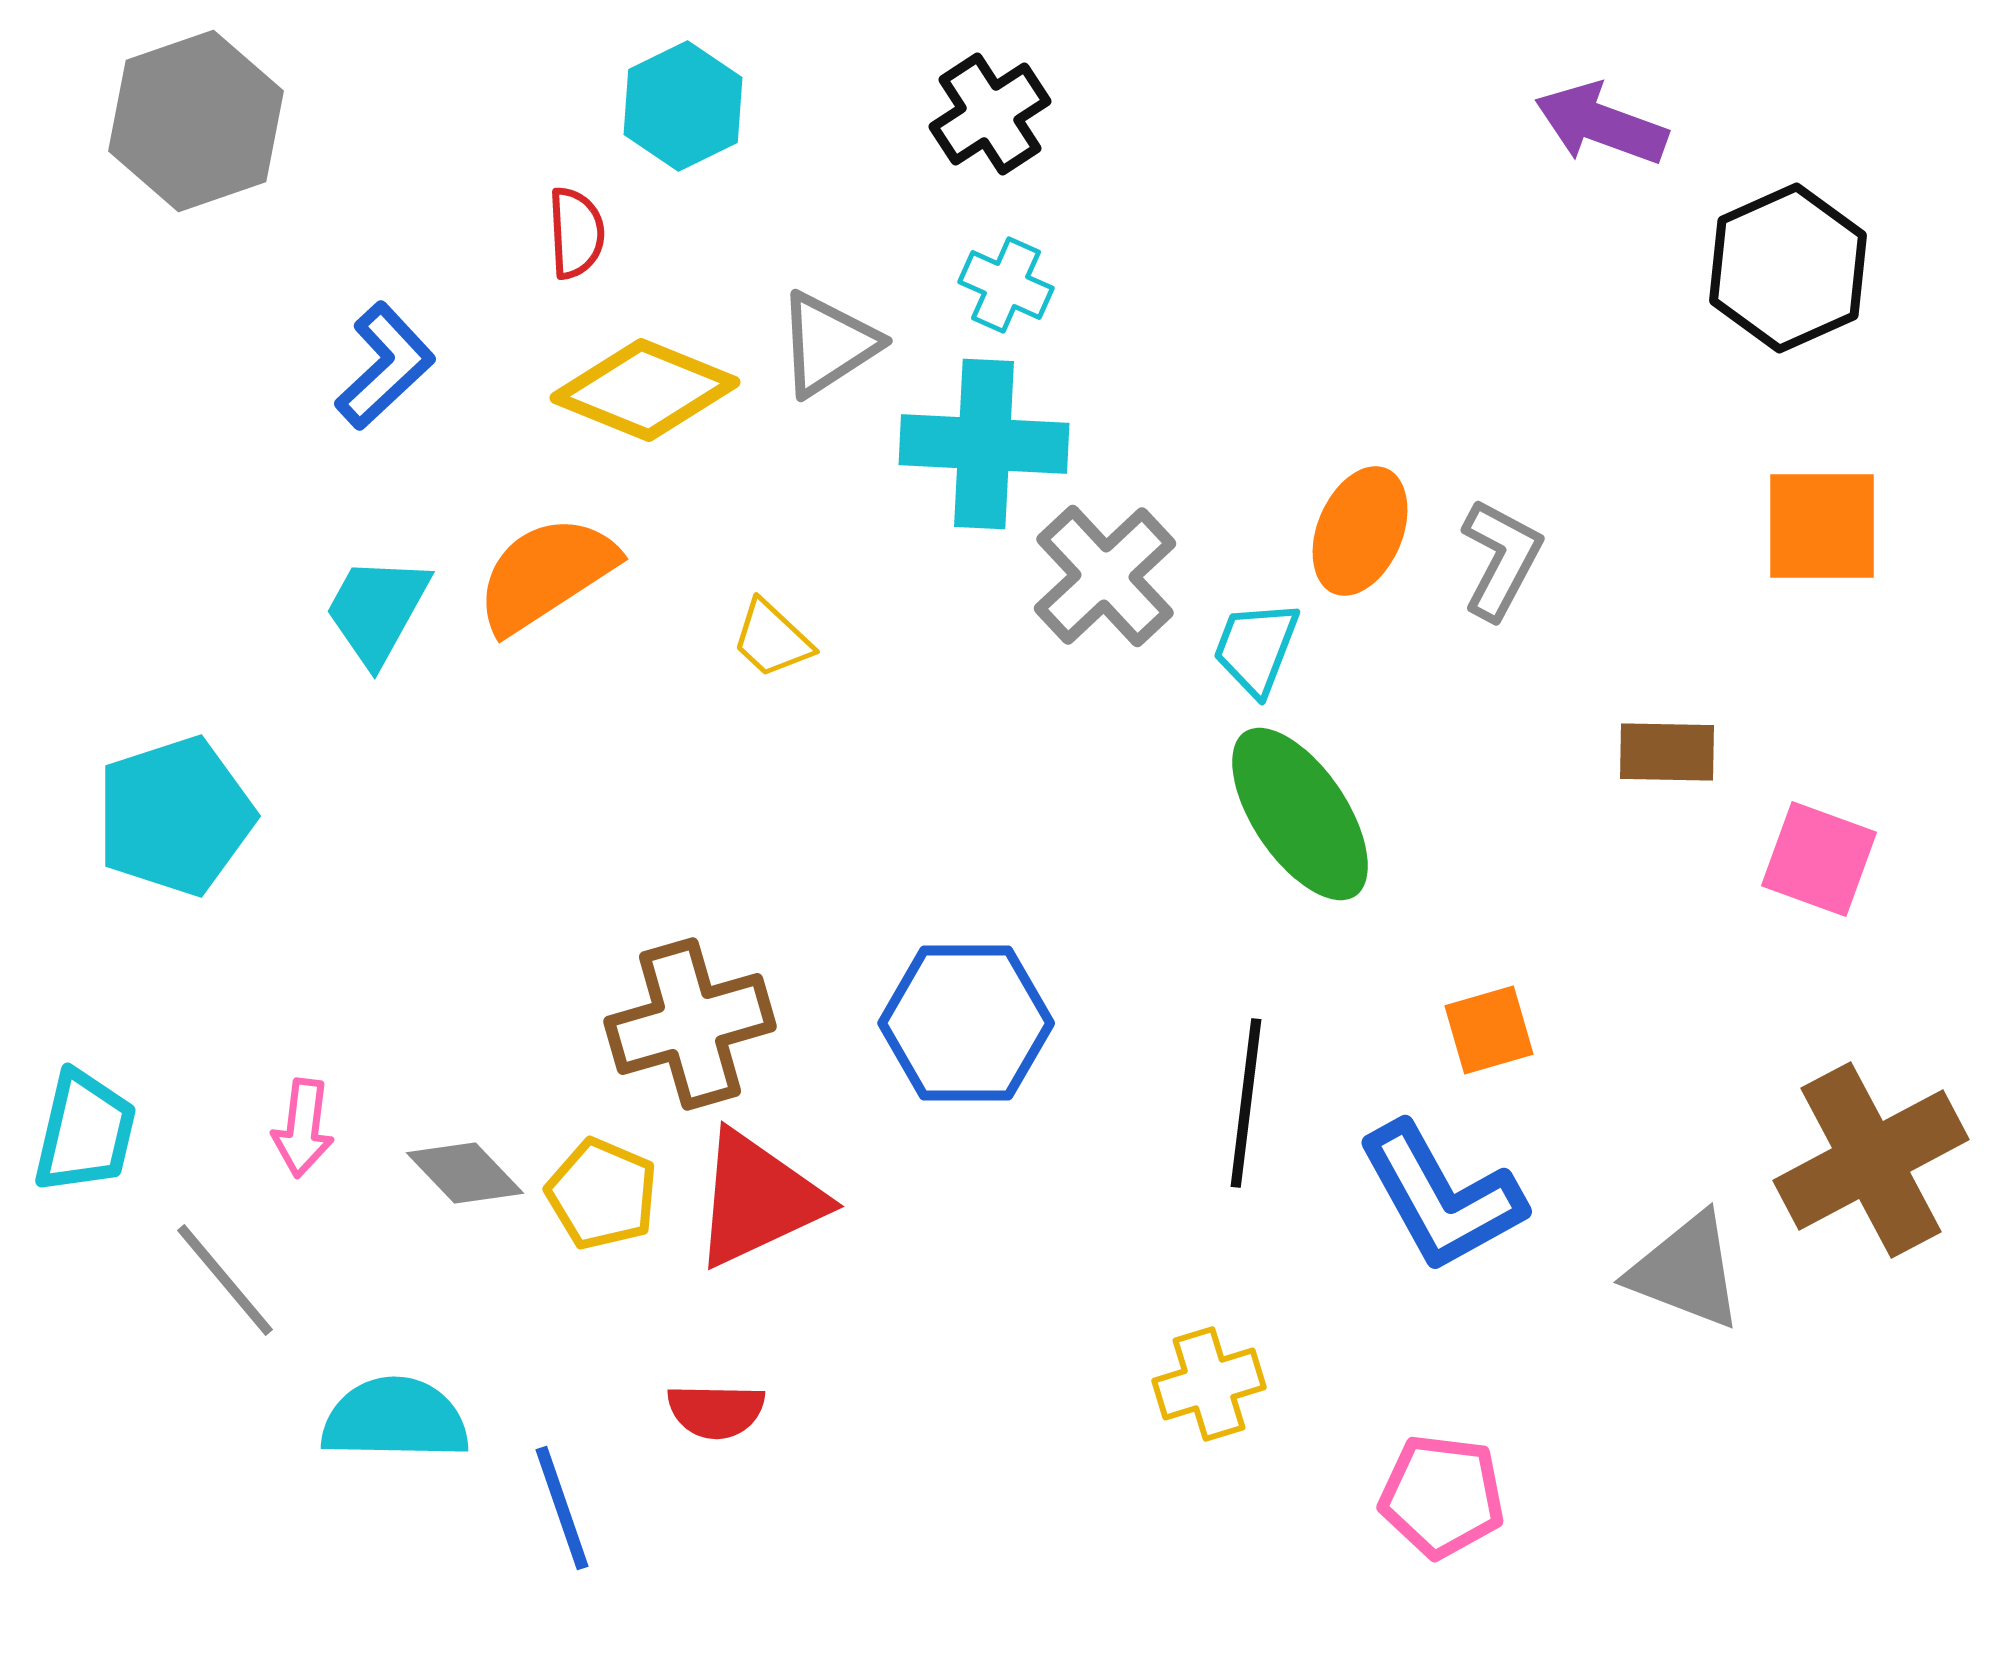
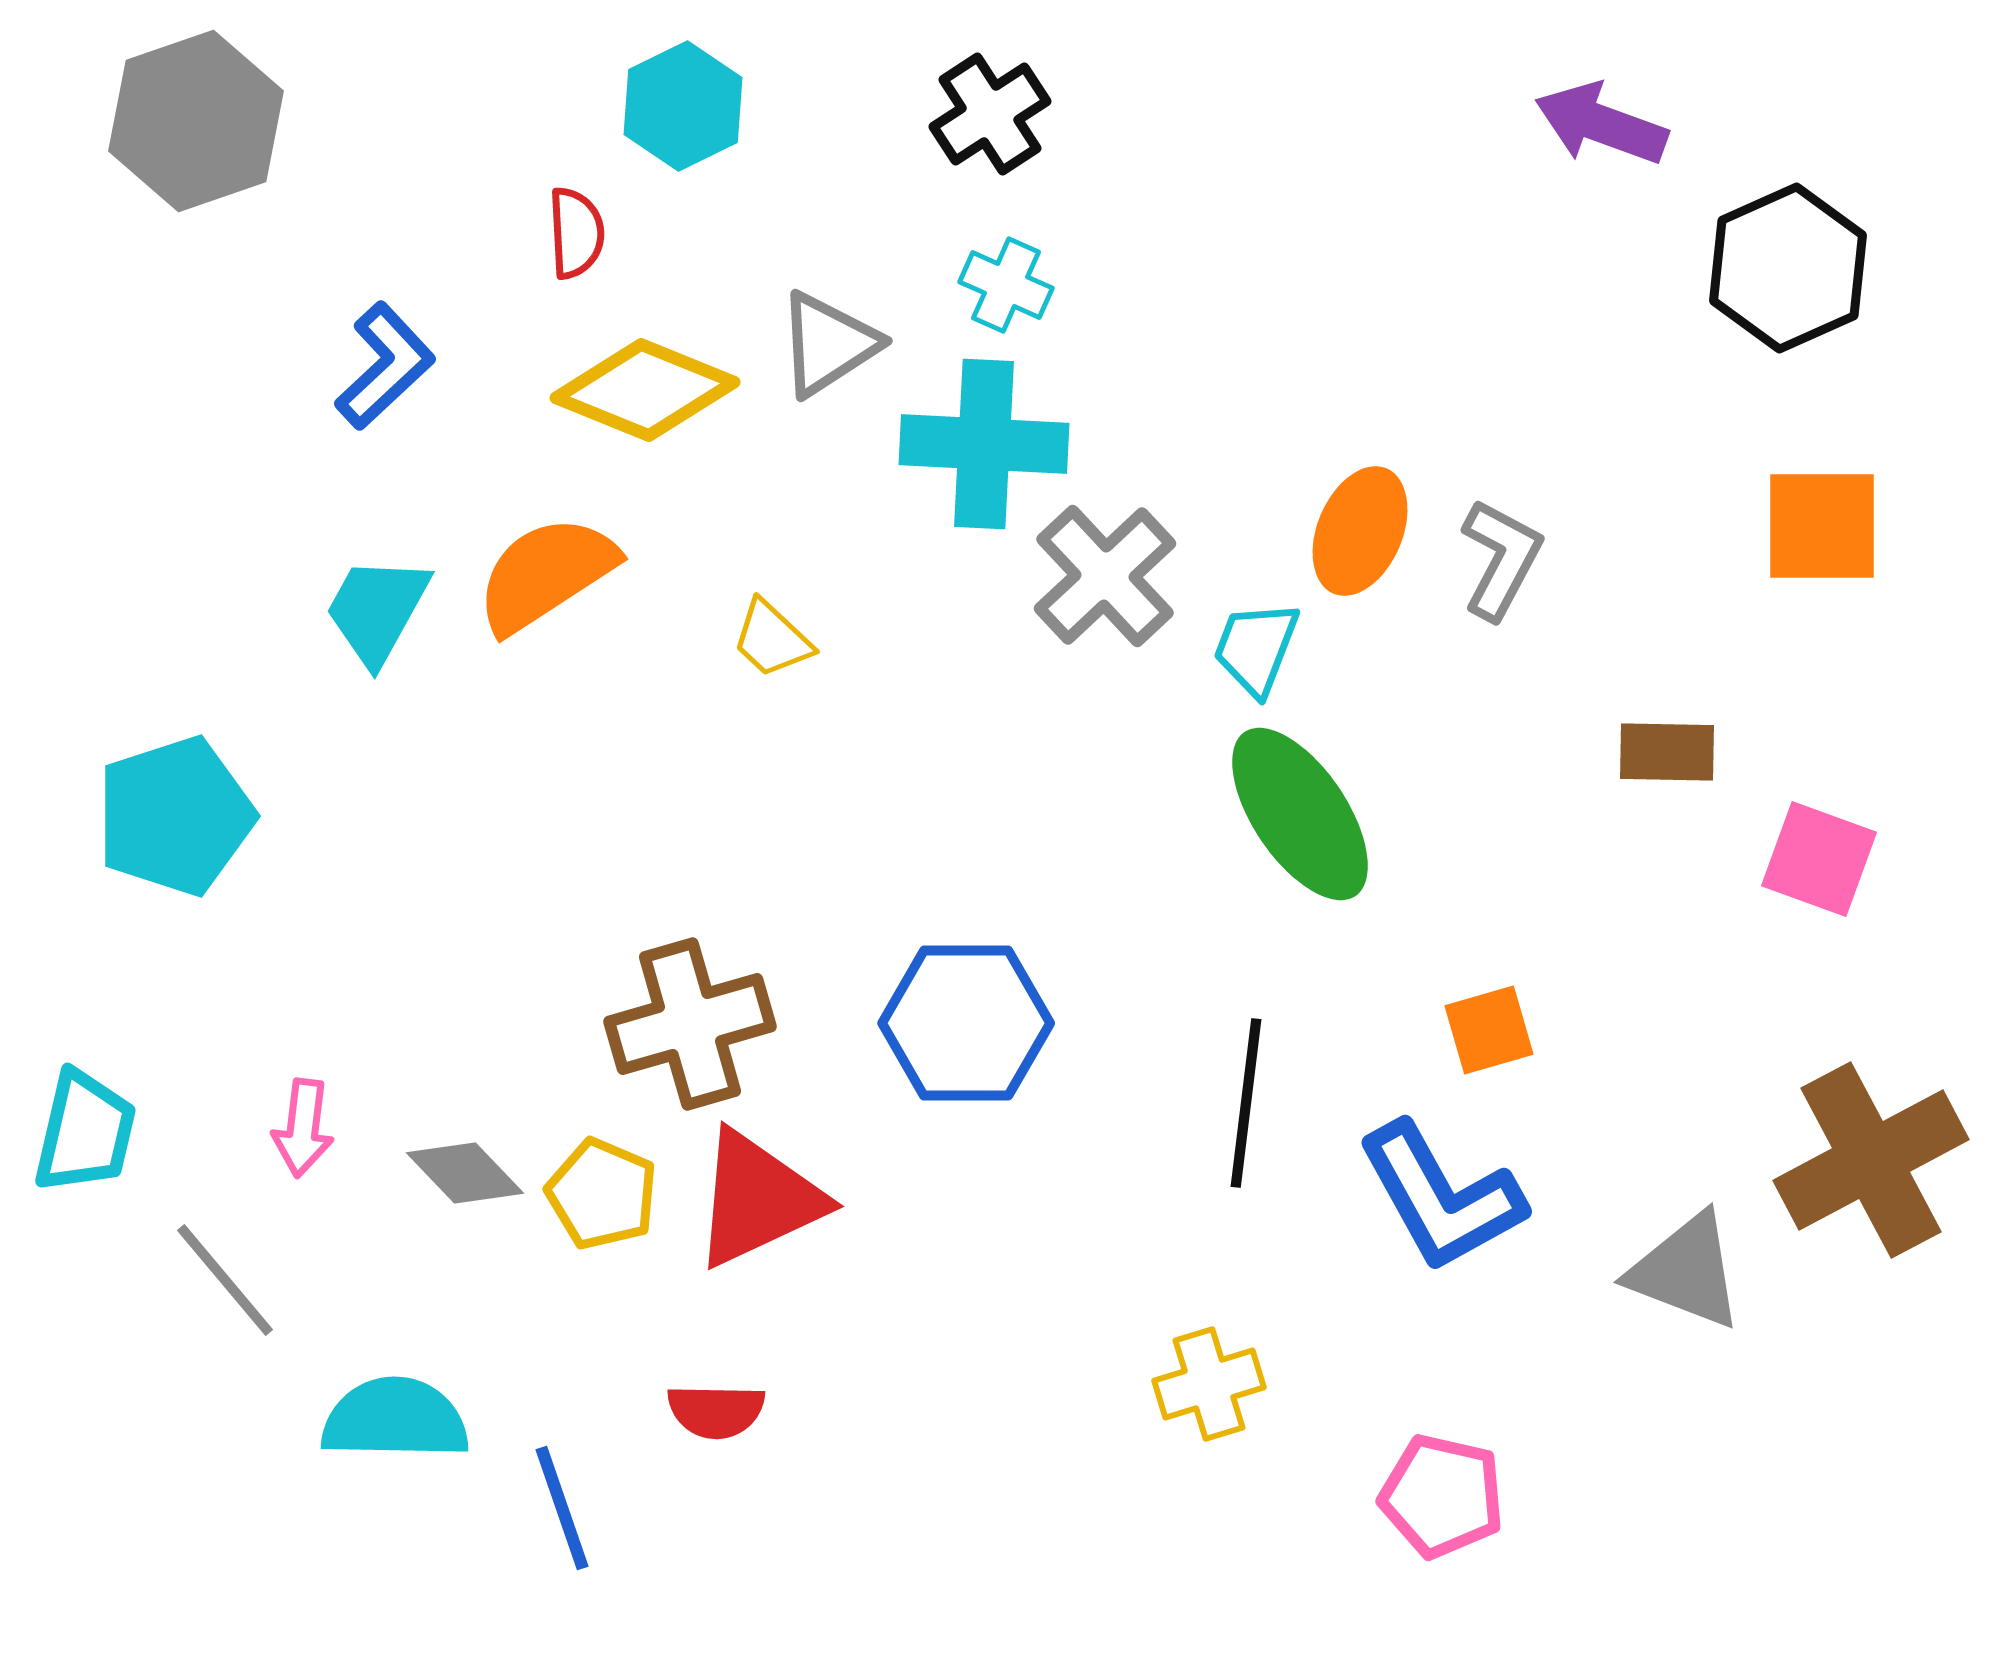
pink pentagon at (1442, 1496): rotated 6 degrees clockwise
